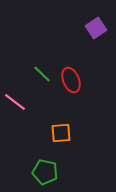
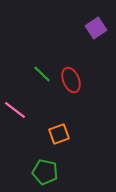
pink line: moved 8 px down
orange square: moved 2 px left, 1 px down; rotated 15 degrees counterclockwise
